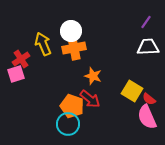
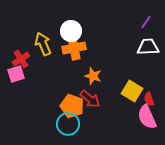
red semicircle: rotated 32 degrees clockwise
